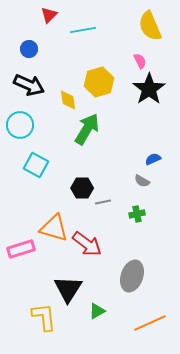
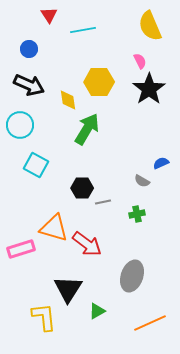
red triangle: rotated 18 degrees counterclockwise
yellow hexagon: rotated 16 degrees clockwise
blue semicircle: moved 8 px right, 4 px down
